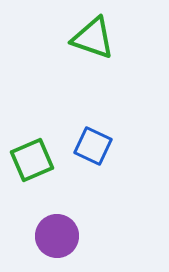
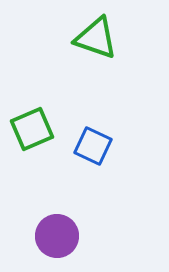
green triangle: moved 3 px right
green square: moved 31 px up
